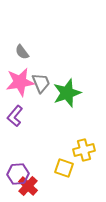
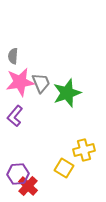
gray semicircle: moved 9 px left, 4 px down; rotated 42 degrees clockwise
yellow square: rotated 12 degrees clockwise
